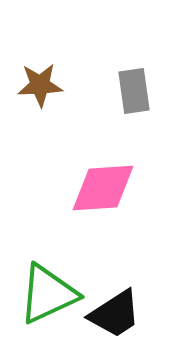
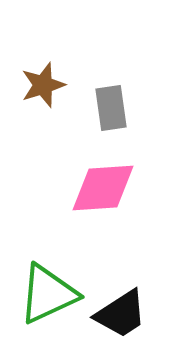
brown star: moved 3 px right; rotated 15 degrees counterclockwise
gray rectangle: moved 23 px left, 17 px down
black trapezoid: moved 6 px right
